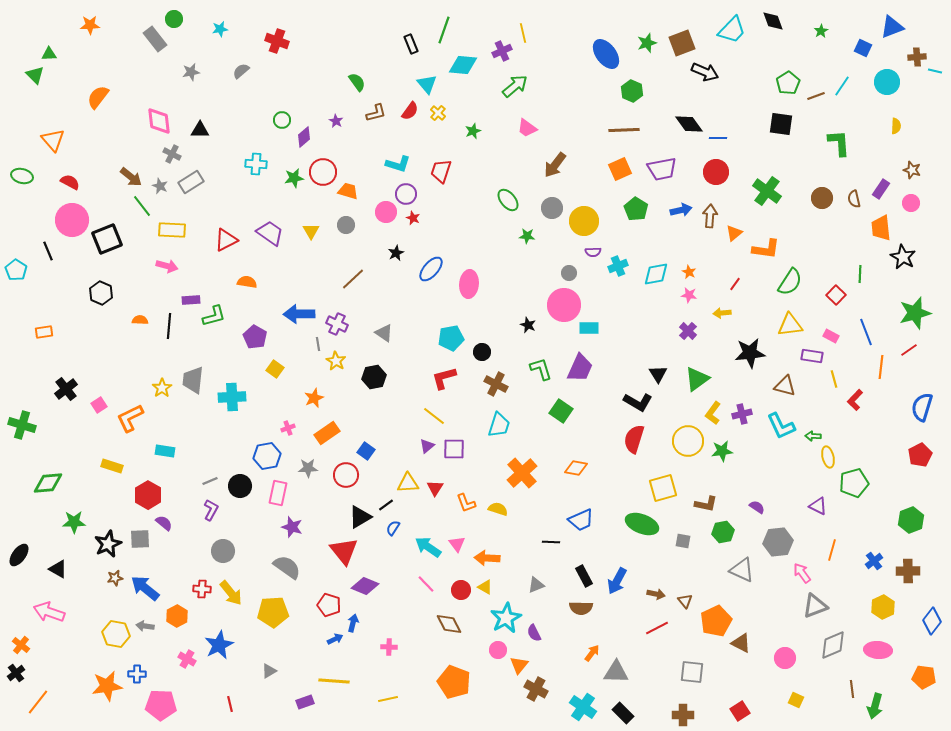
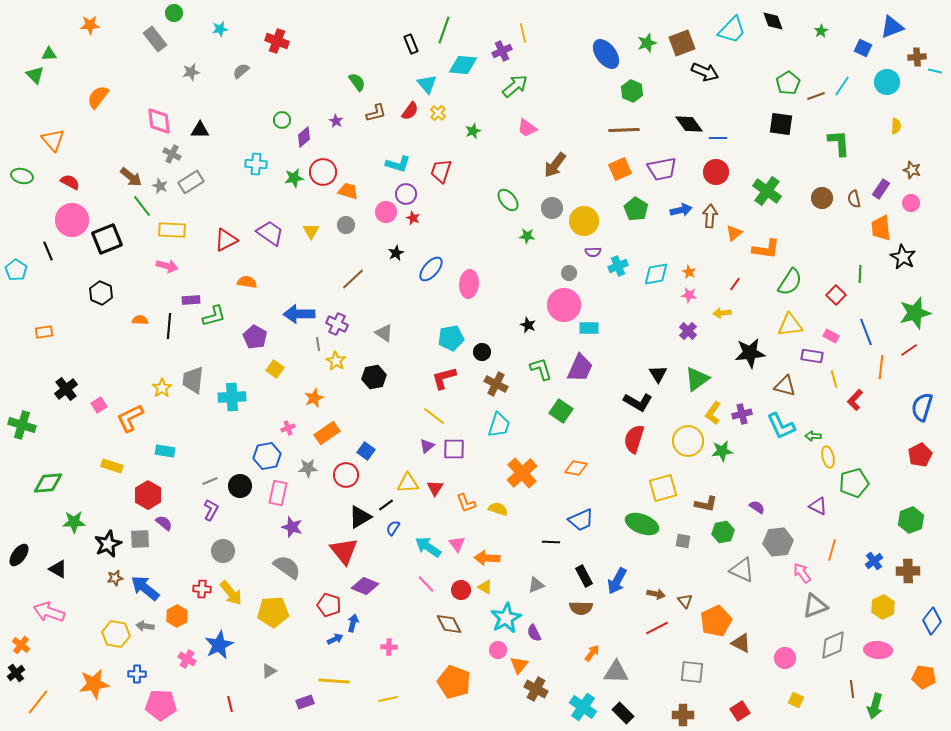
green circle at (174, 19): moved 6 px up
orange star at (107, 686): moved 13 px left, 2 px up
